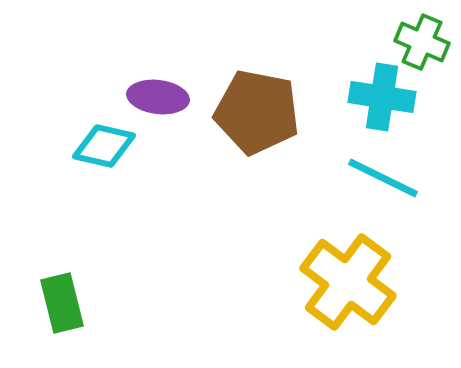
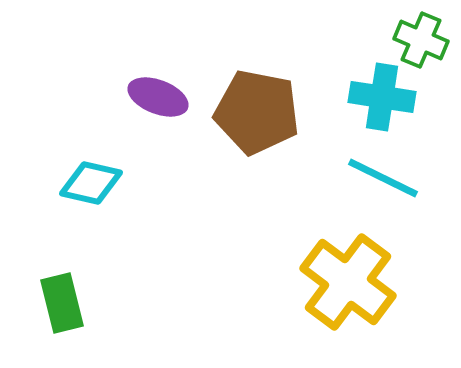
green cross: moved 1 px left, 2 px up
purple ellipse: rotated 14 degrees clockwise
cyan diamond: moved 13 px left, 37 px down
